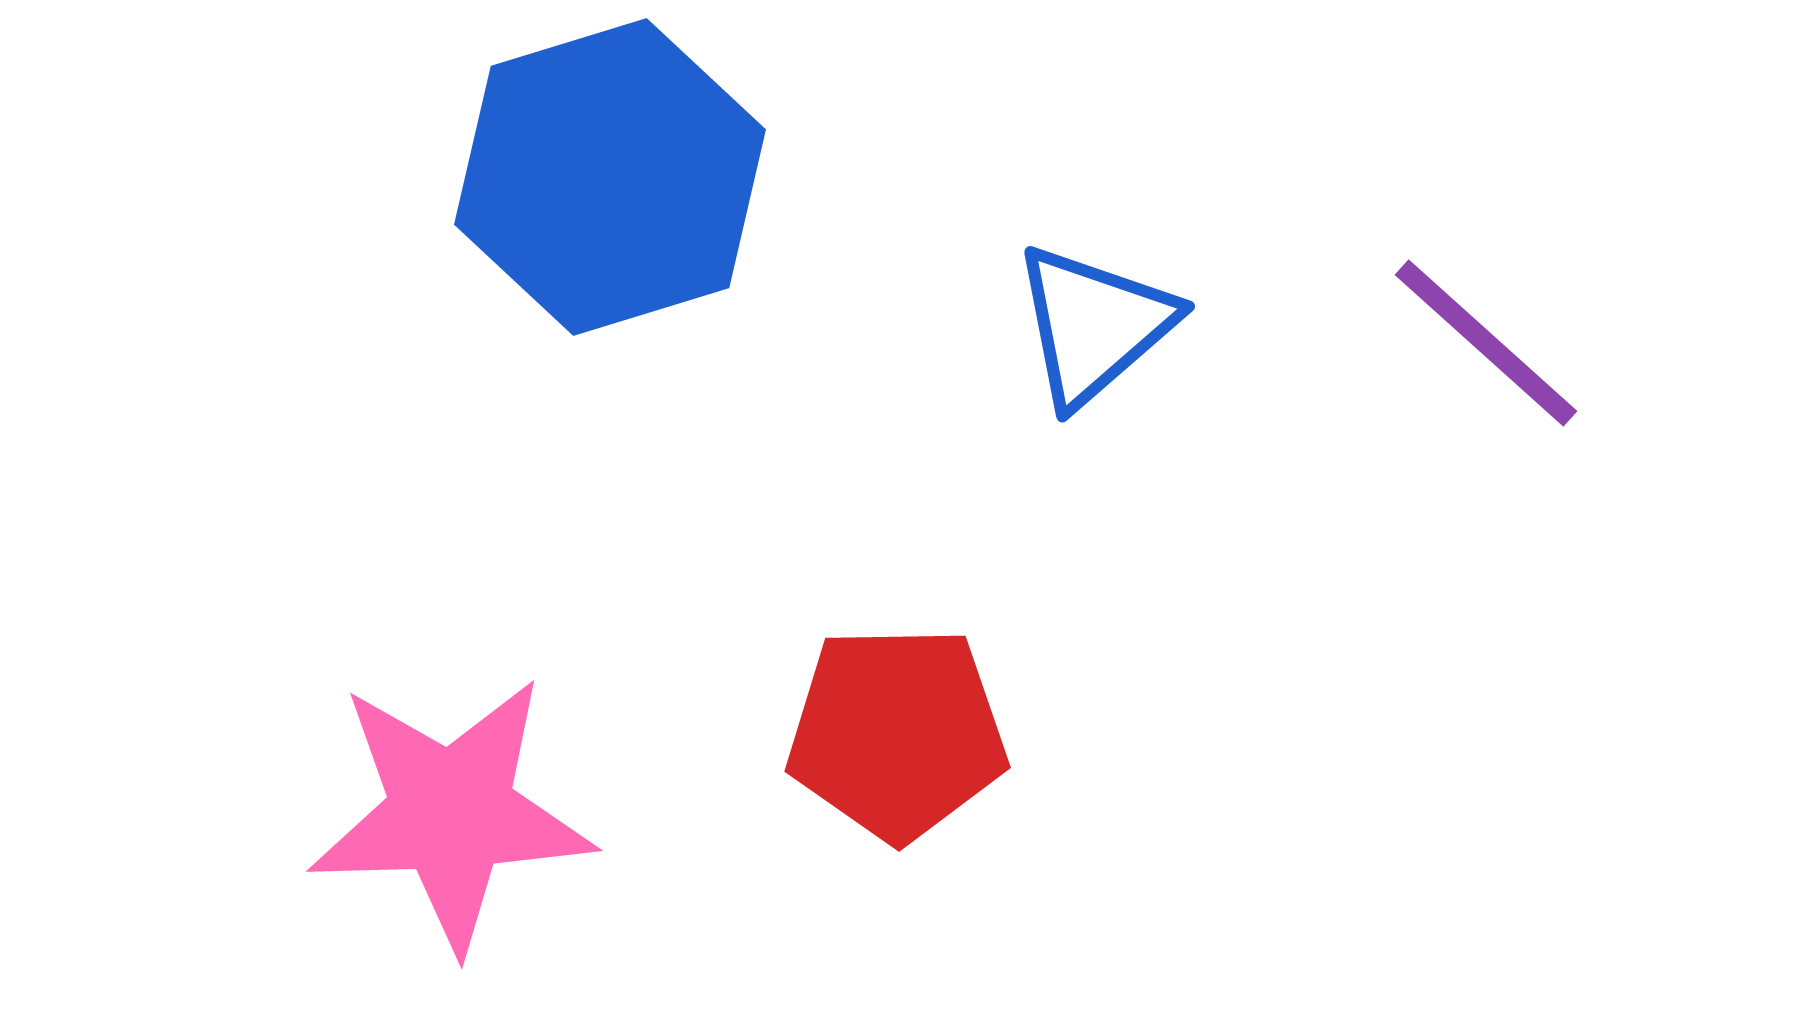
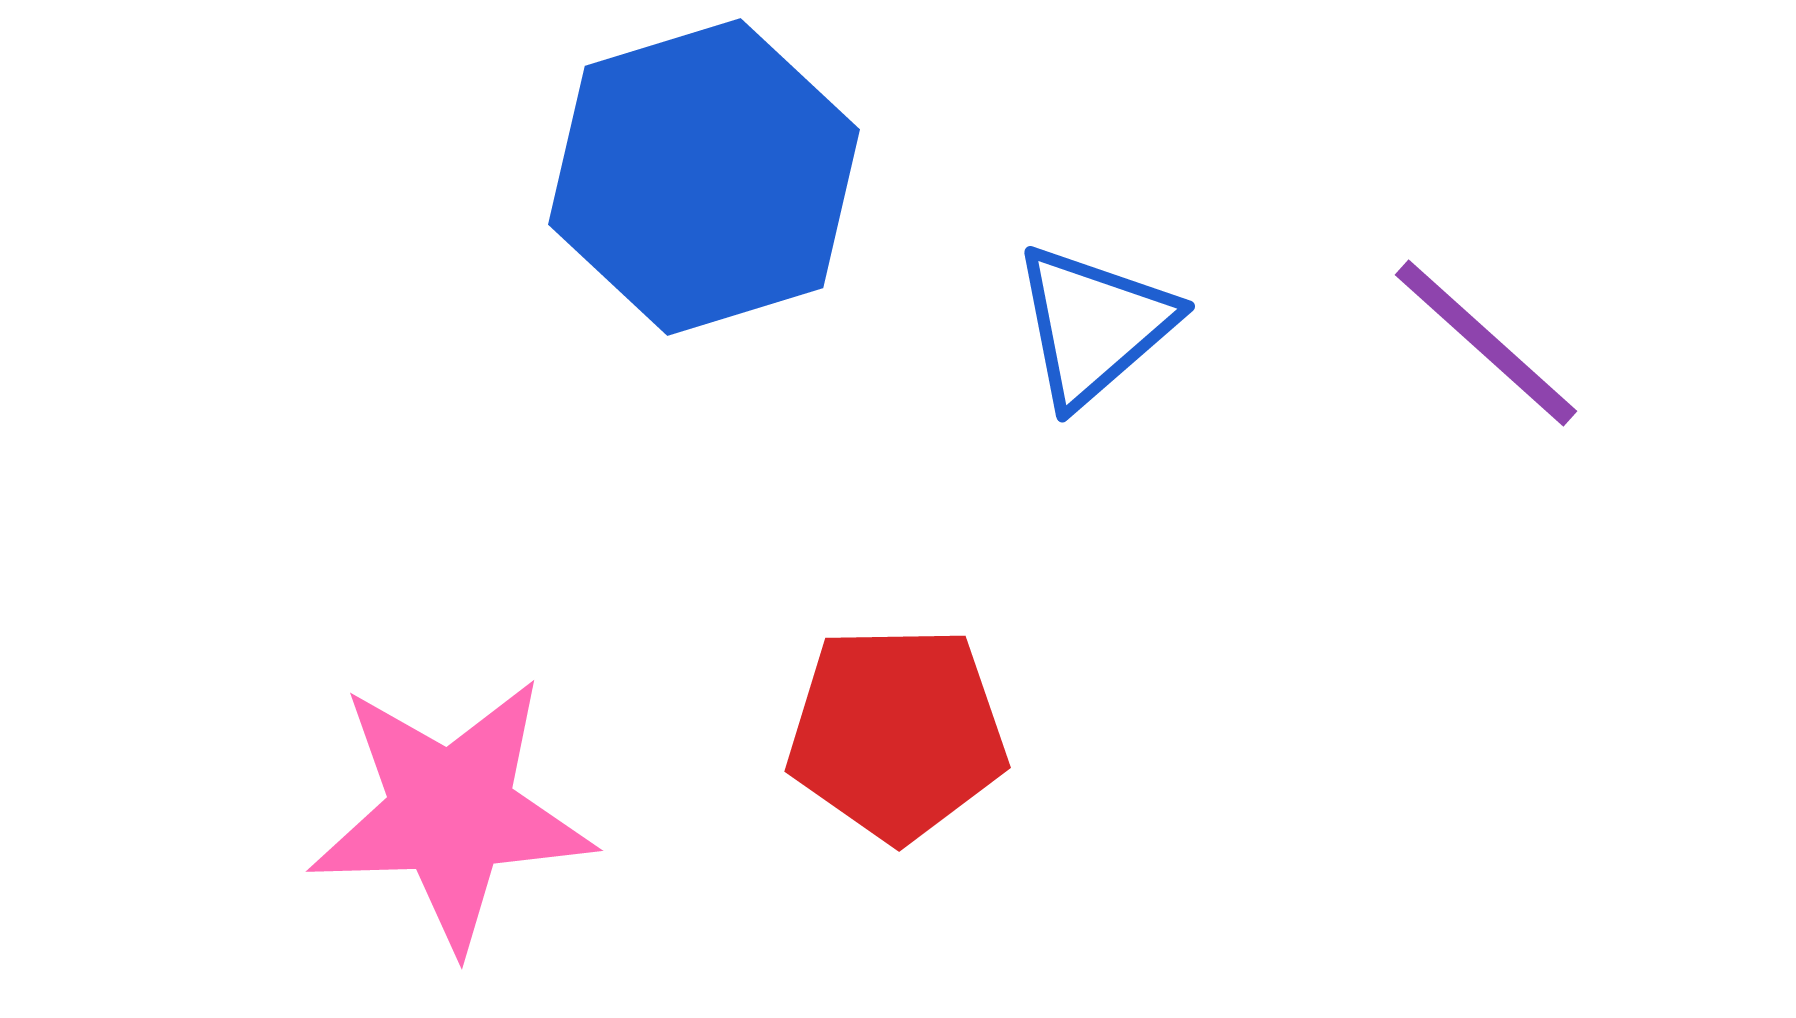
blue hexagon: moved 94 px right
